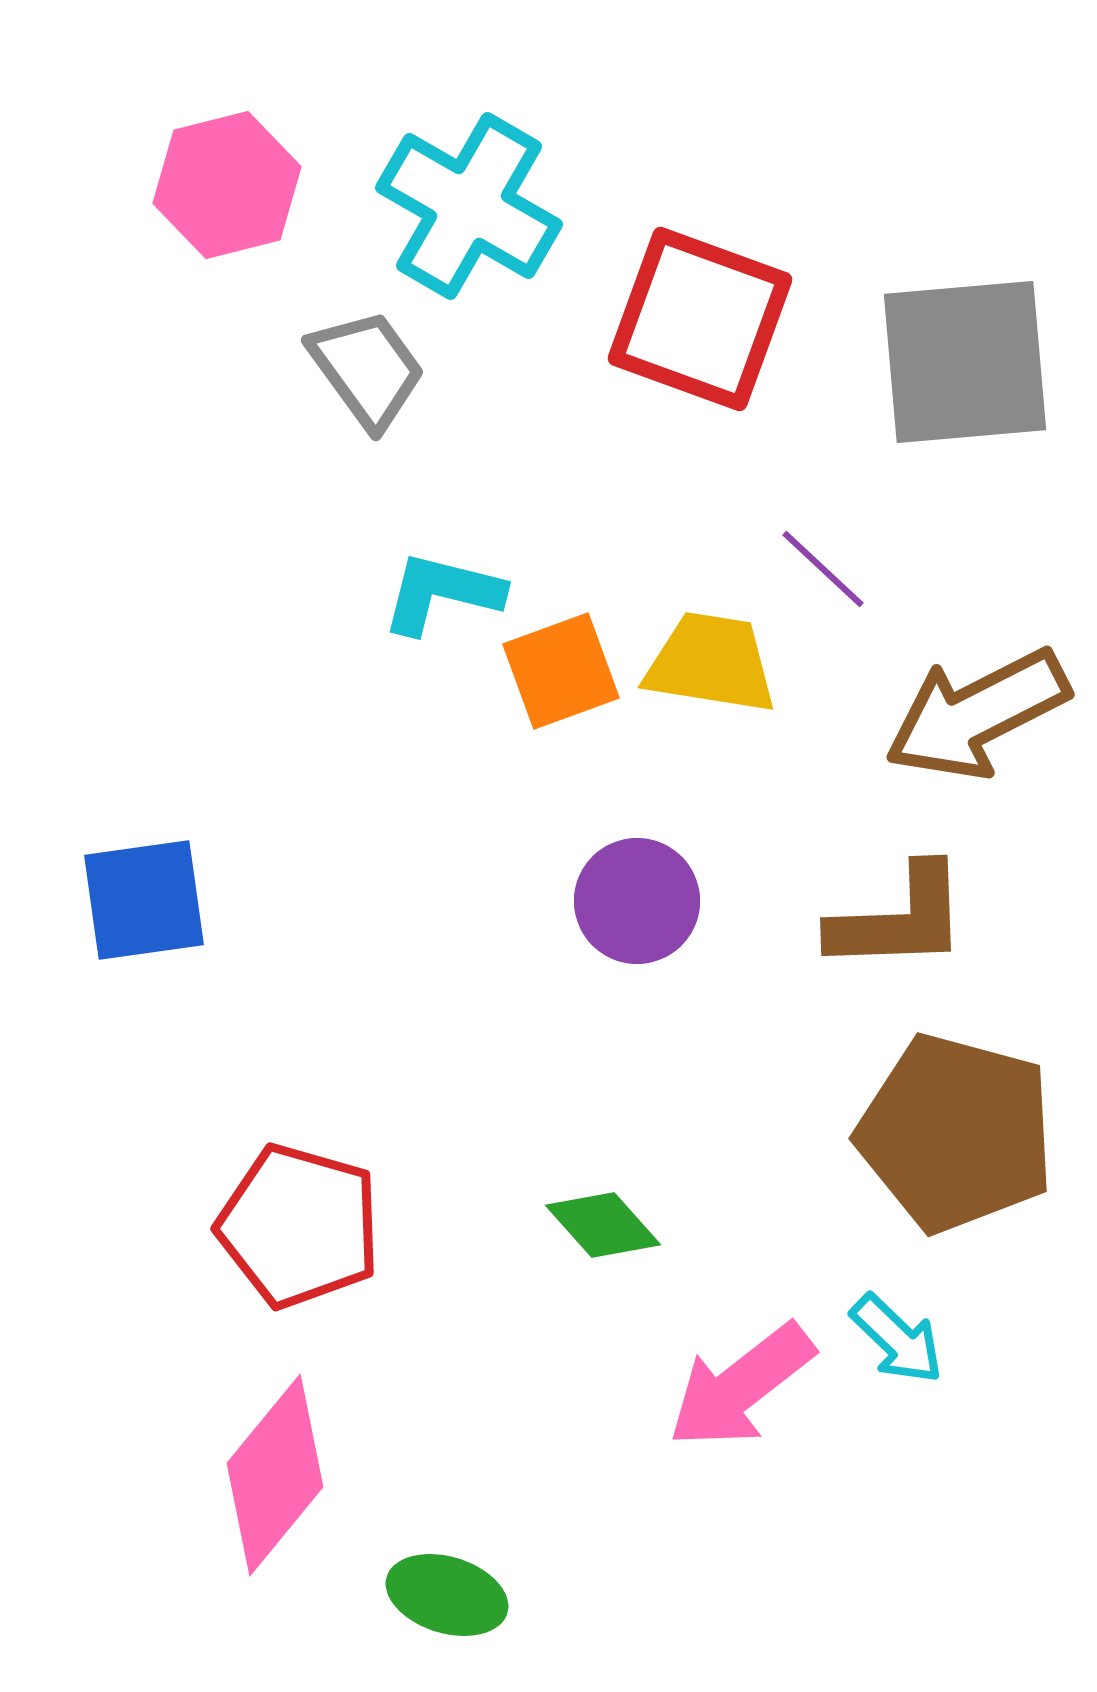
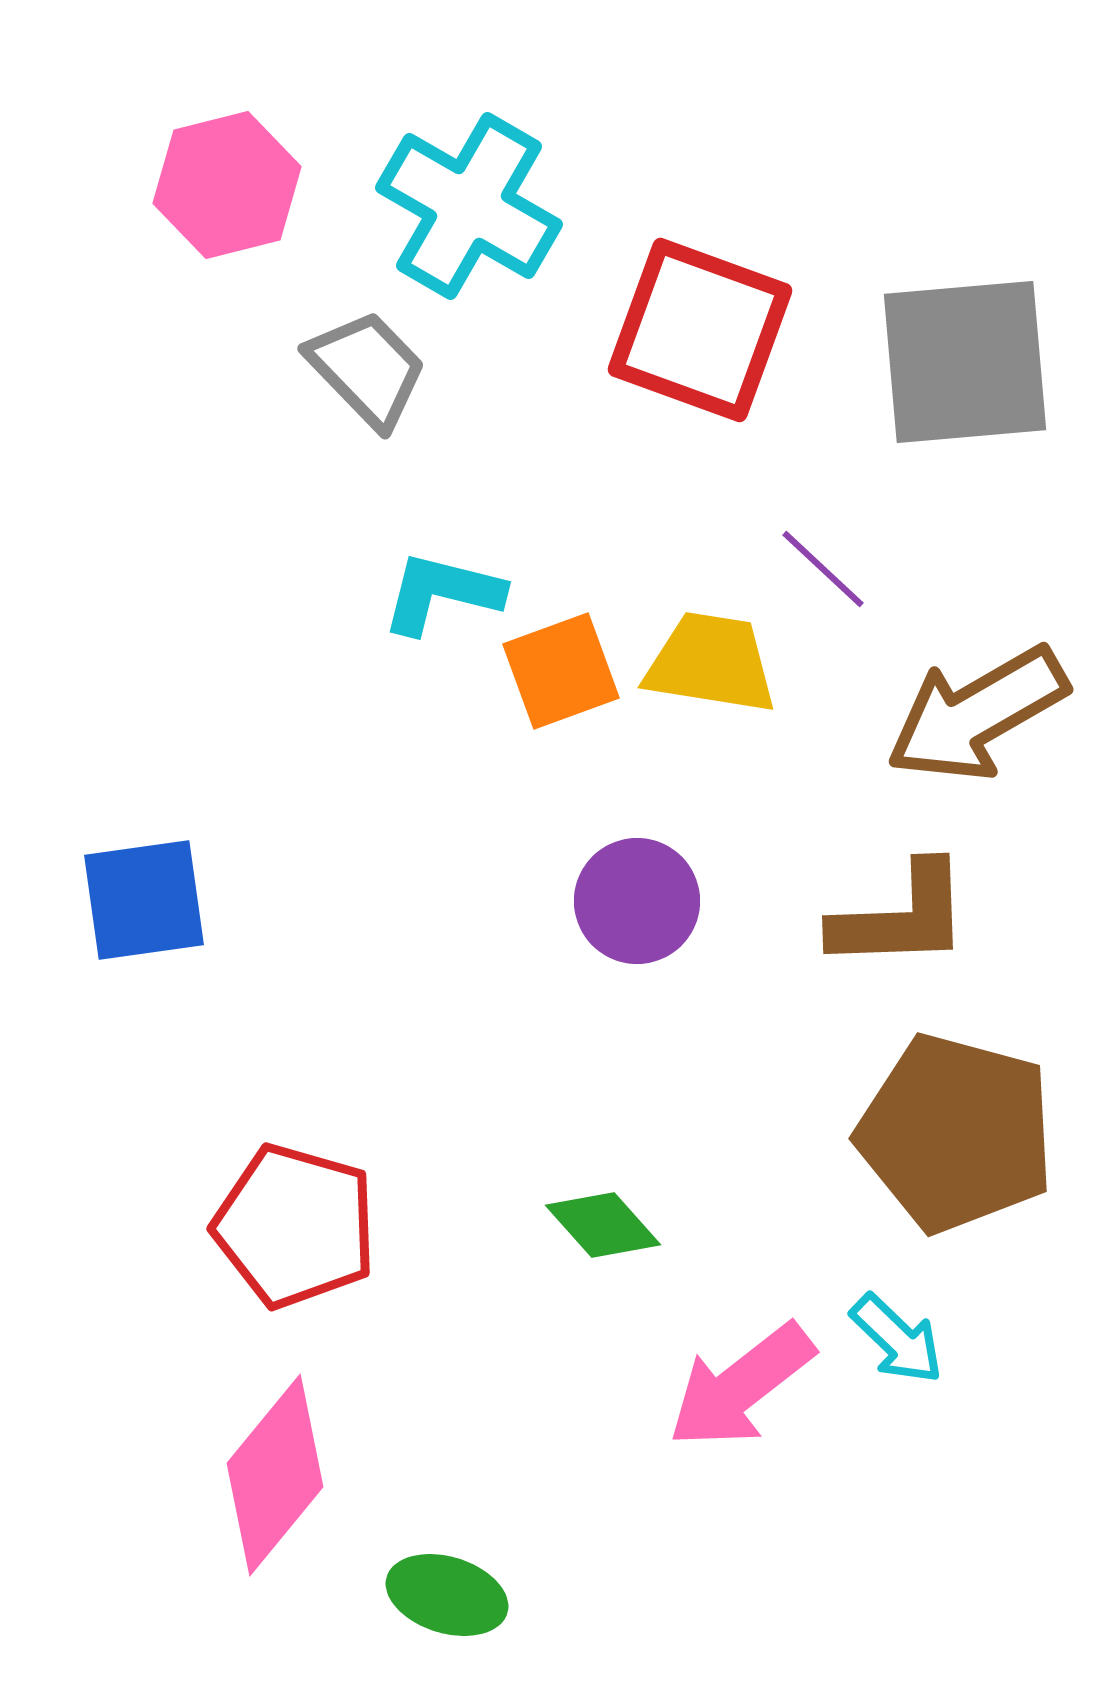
red square: moved 11 px down
gray trapezoid: rotated 8 degrees counterclockwise
brown arrow: rotated 3 degrees counterclockwise
brown L-shape: moved 2 px right, 2 px up
red pentagon: moved 4 px left
